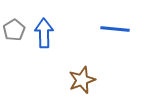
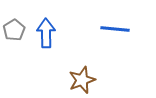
blue arrow: moved 2 px right
